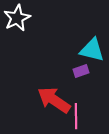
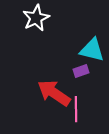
white star: moved 19 px right
red arrow: moved 7 px up
pink line: moved 7 px up
